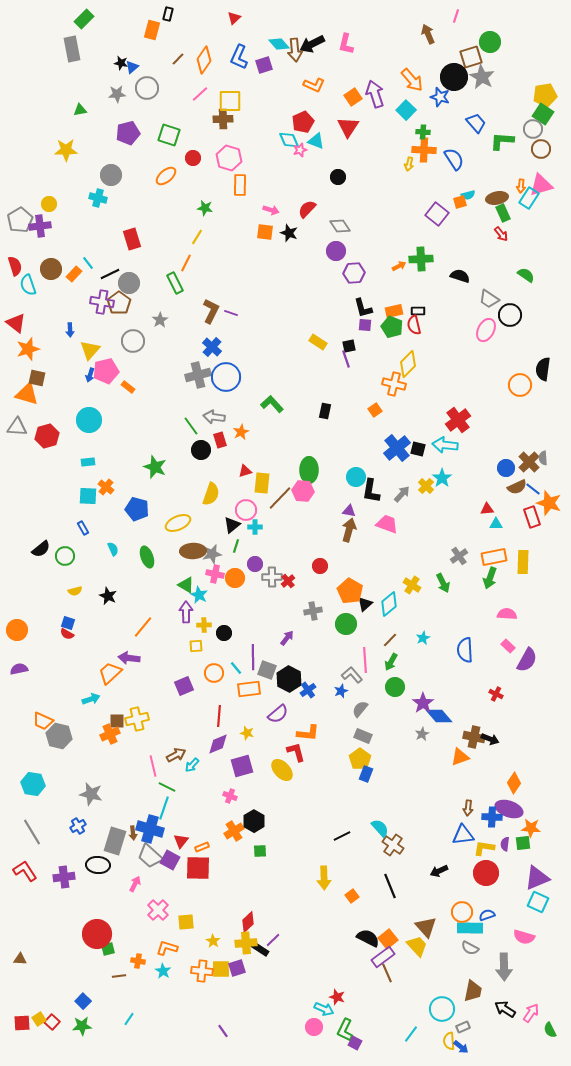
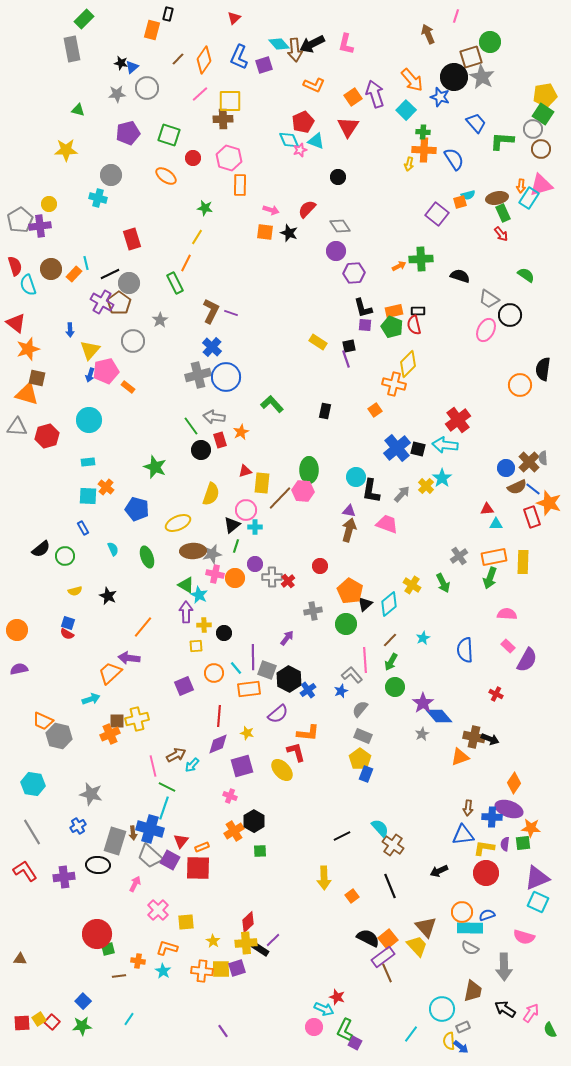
green triangle at (80, 110): moved 2 px left; rotated 24 degrees clockwise
orange ellipse at (166, 176): rotated 75 degrees clockwise
cyan line at (88, 263): moved 2 px left; rotated 24 degrees clockwise
purple cross at (102, 302): rotated 20 degrees clockwise
